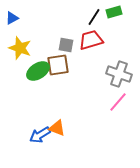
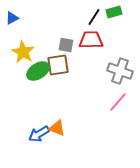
red trapezoid: rotated 15 degrees clockwise
yellow star: moved 3 px right, 4 px down; rotated 10 degrees clockwise
gray cross: moved 1 px right, 3 px up
blue arrow: moved 1 px left, 1 px up
